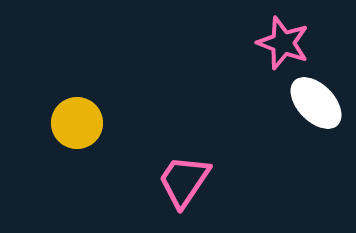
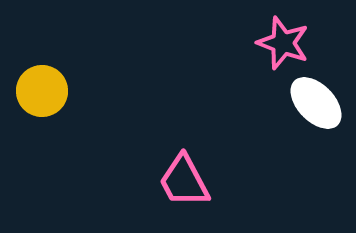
yellow circle: moved 35 px left, 32 px up
pink trapezoid: rotated 62 degrees counterclockwise
